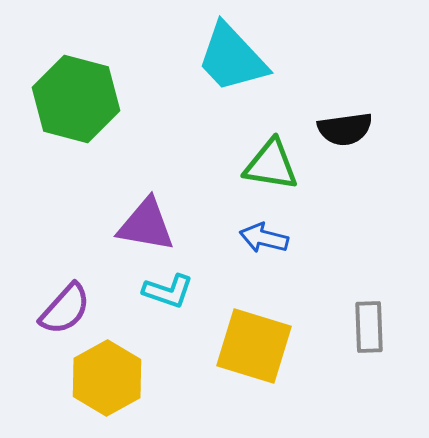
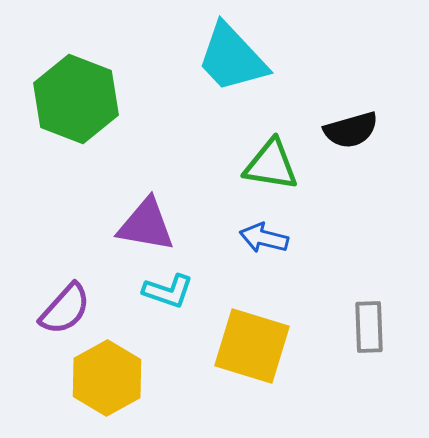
green hexagon: rotated 6 degrees clockwise
black semicircle: moved 6 px right, 1 px down; rotated 8 degrees counterclockwise
yellow square: moved 2 px left
